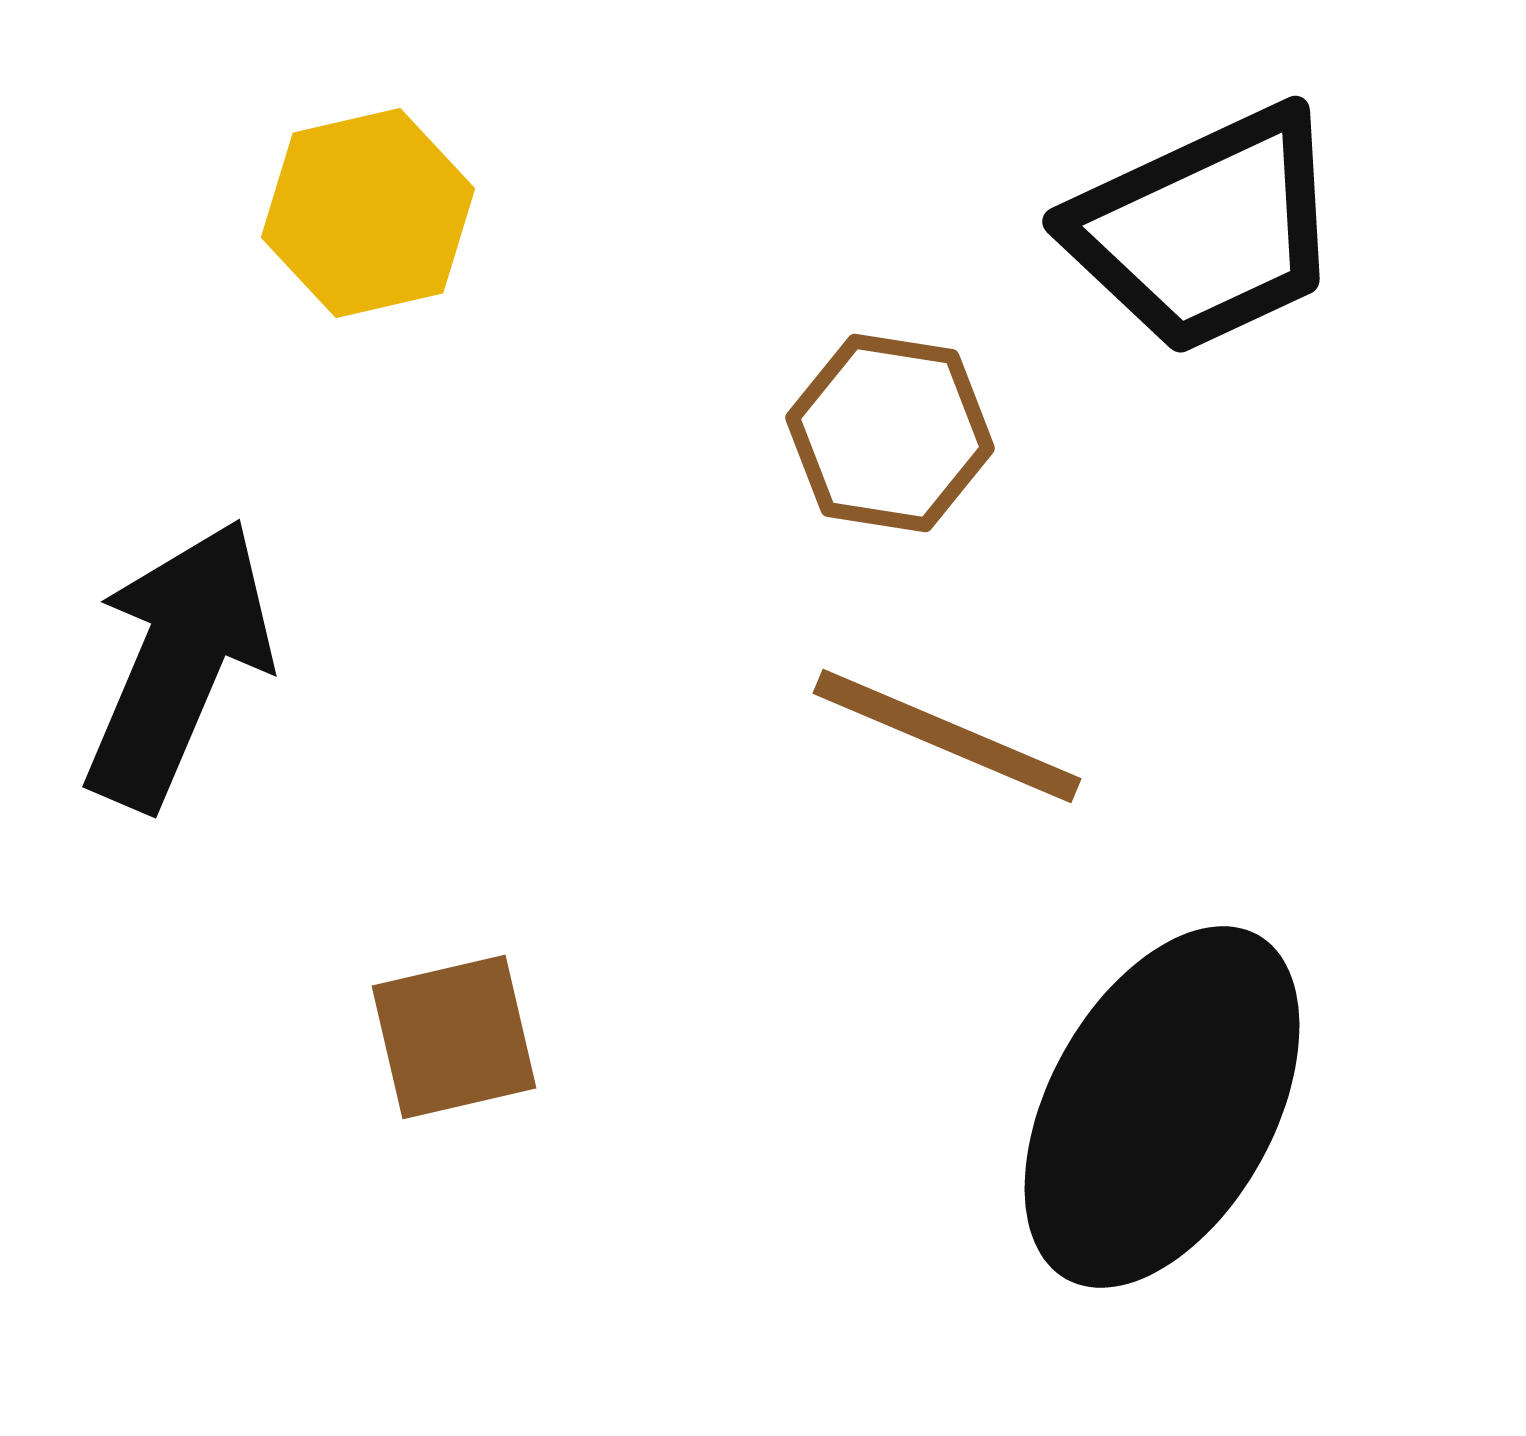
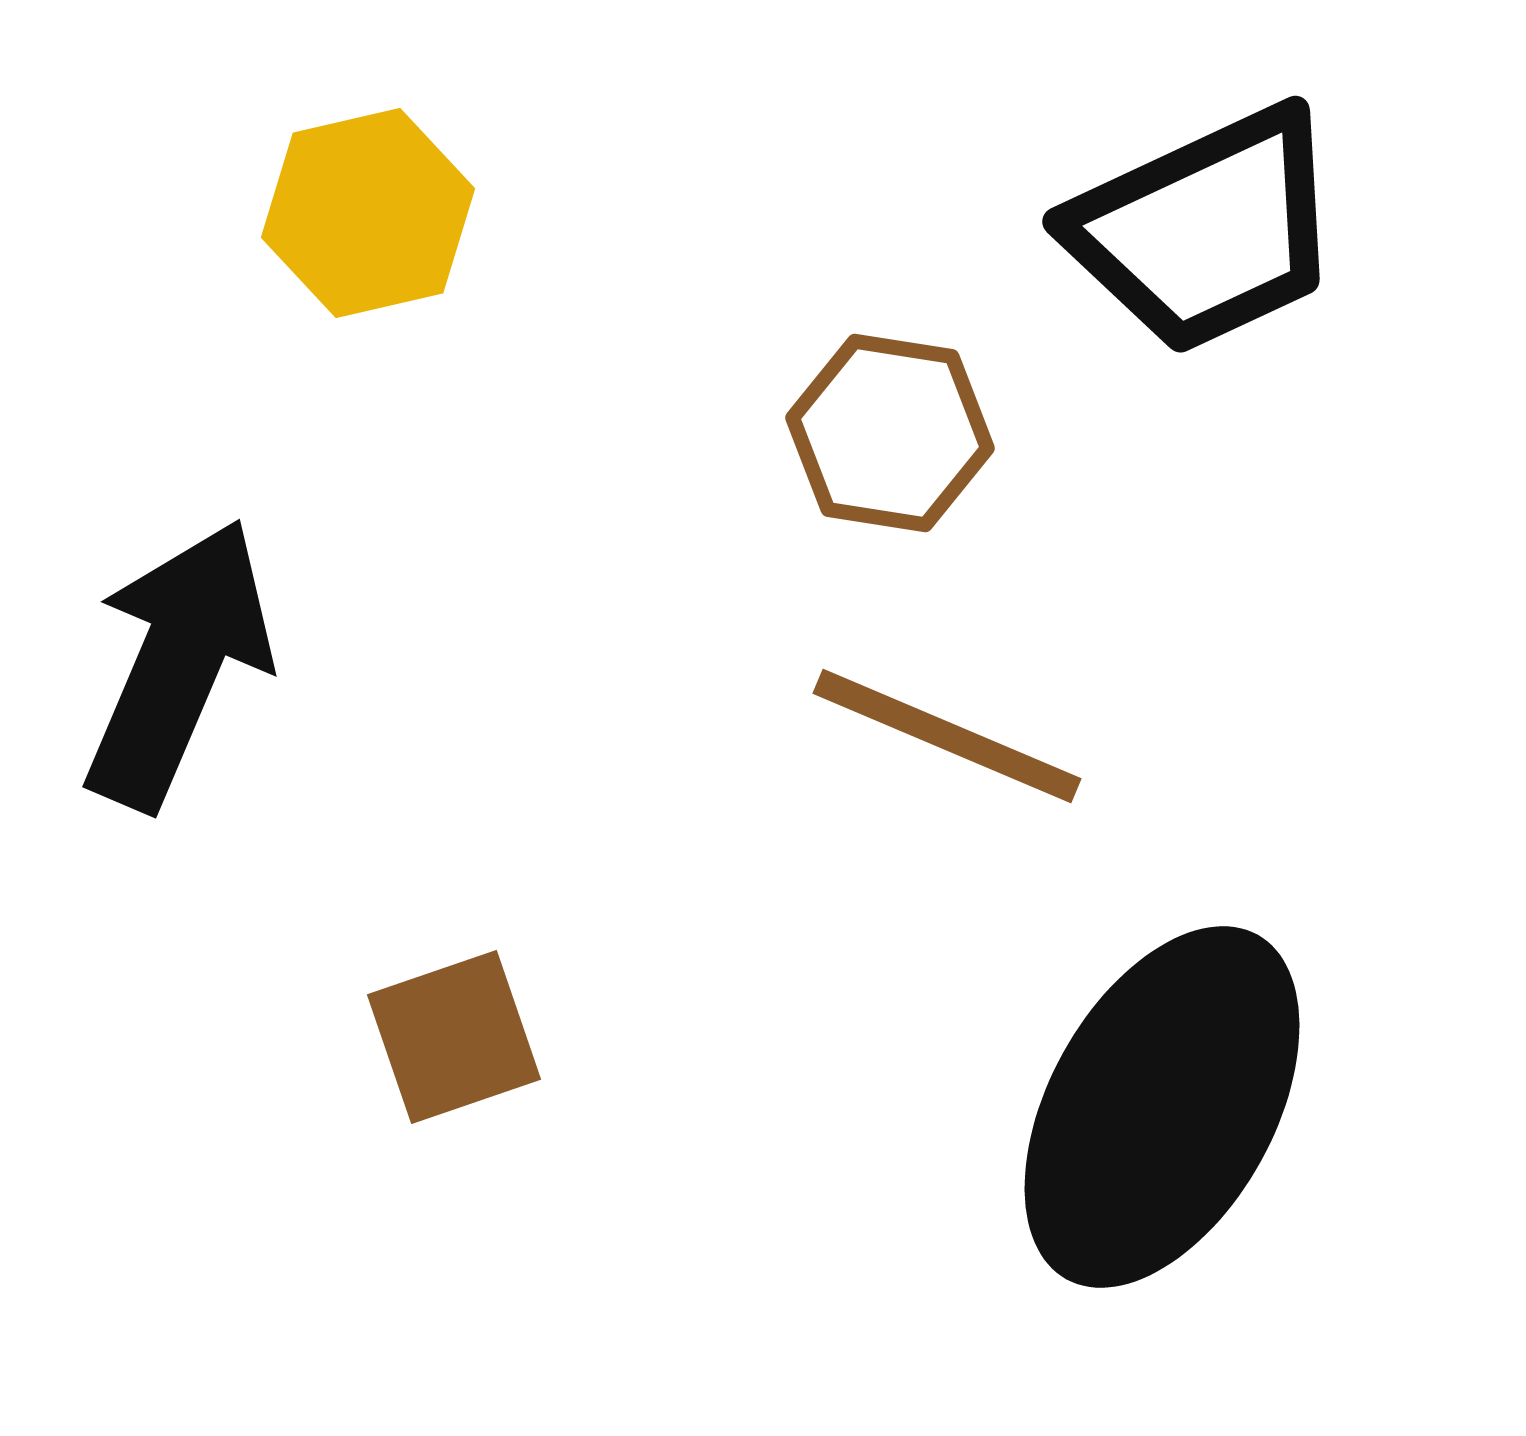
brown square: rotated 6 degrees counterclockwise
